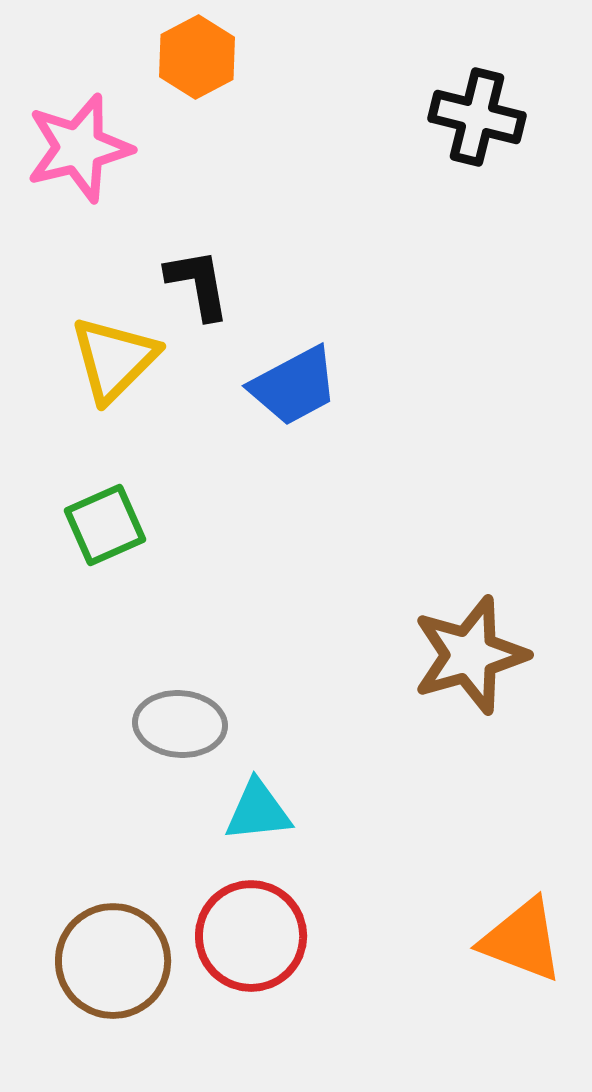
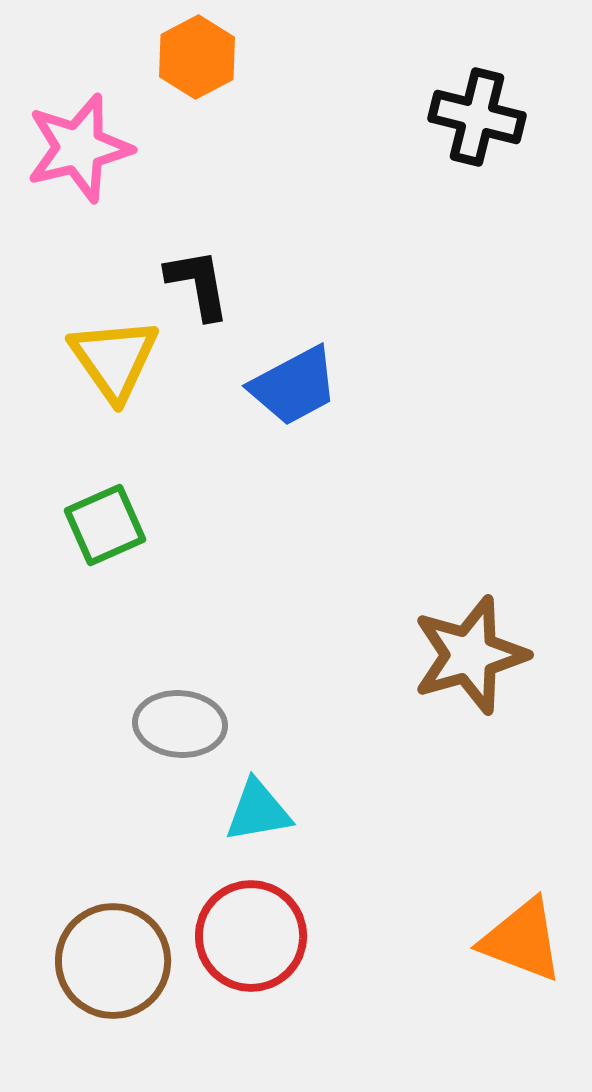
yellow triangle: rotated 20 degrees counterclockwise
cyan triangle: rotated 4 degrees counterclockwise
